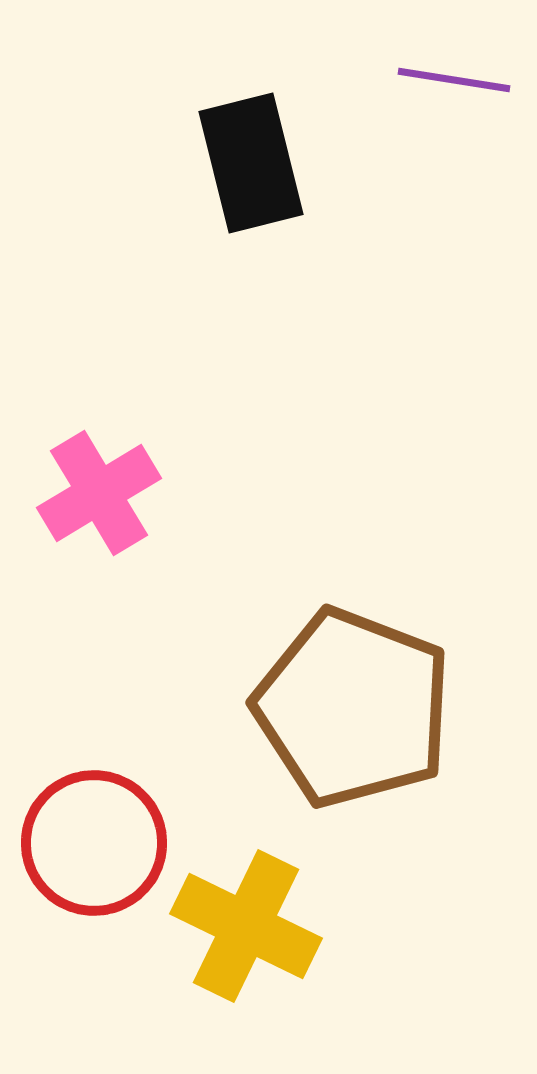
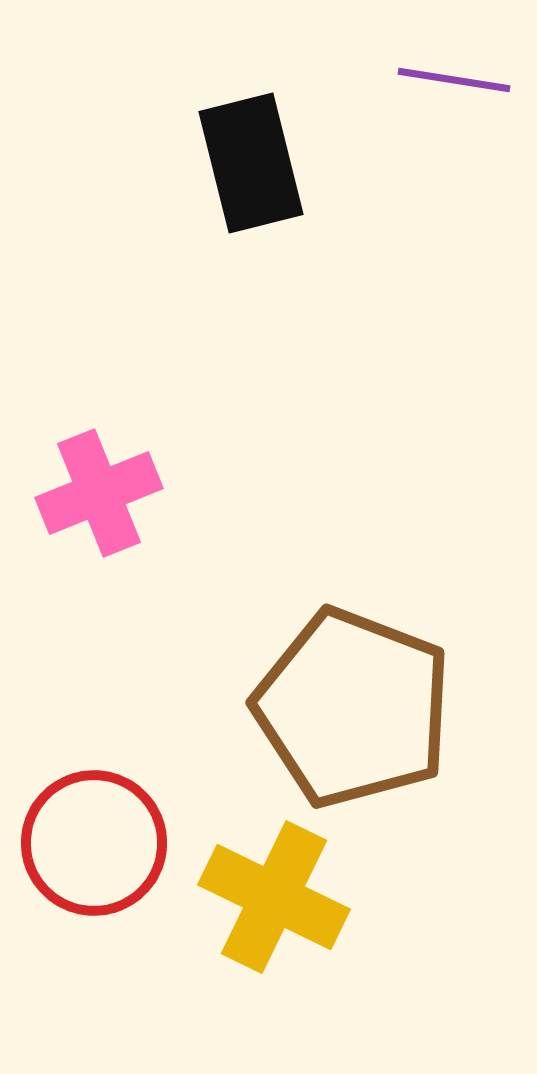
pink cross: rotated 9 degrees clockwise
yellow cross: moved 28 px right, 29 px up
